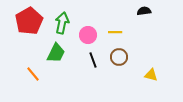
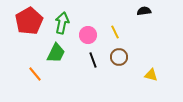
yellow line: rotated 64 degrees clockwise
orange line: moved 2 px right
